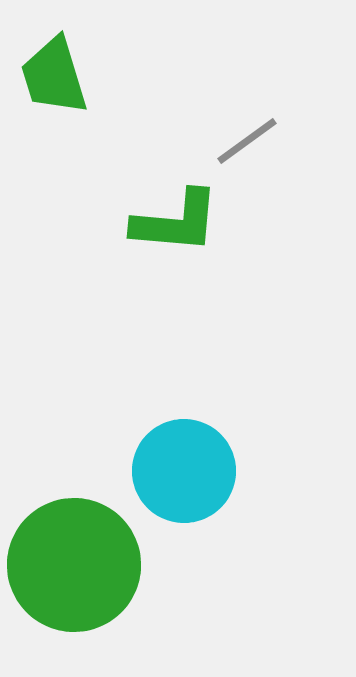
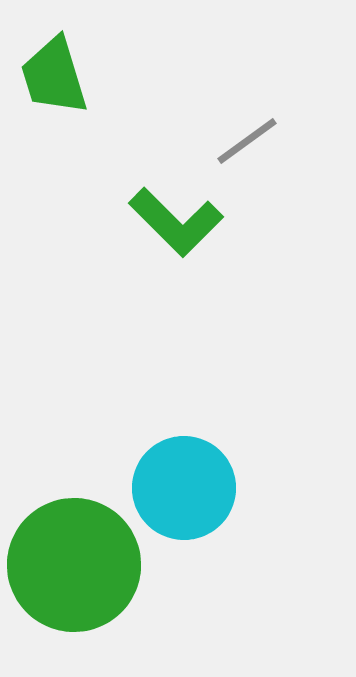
green L-shape: rotated 40 degrees clockwise
cyan circle: moved 17 px down
